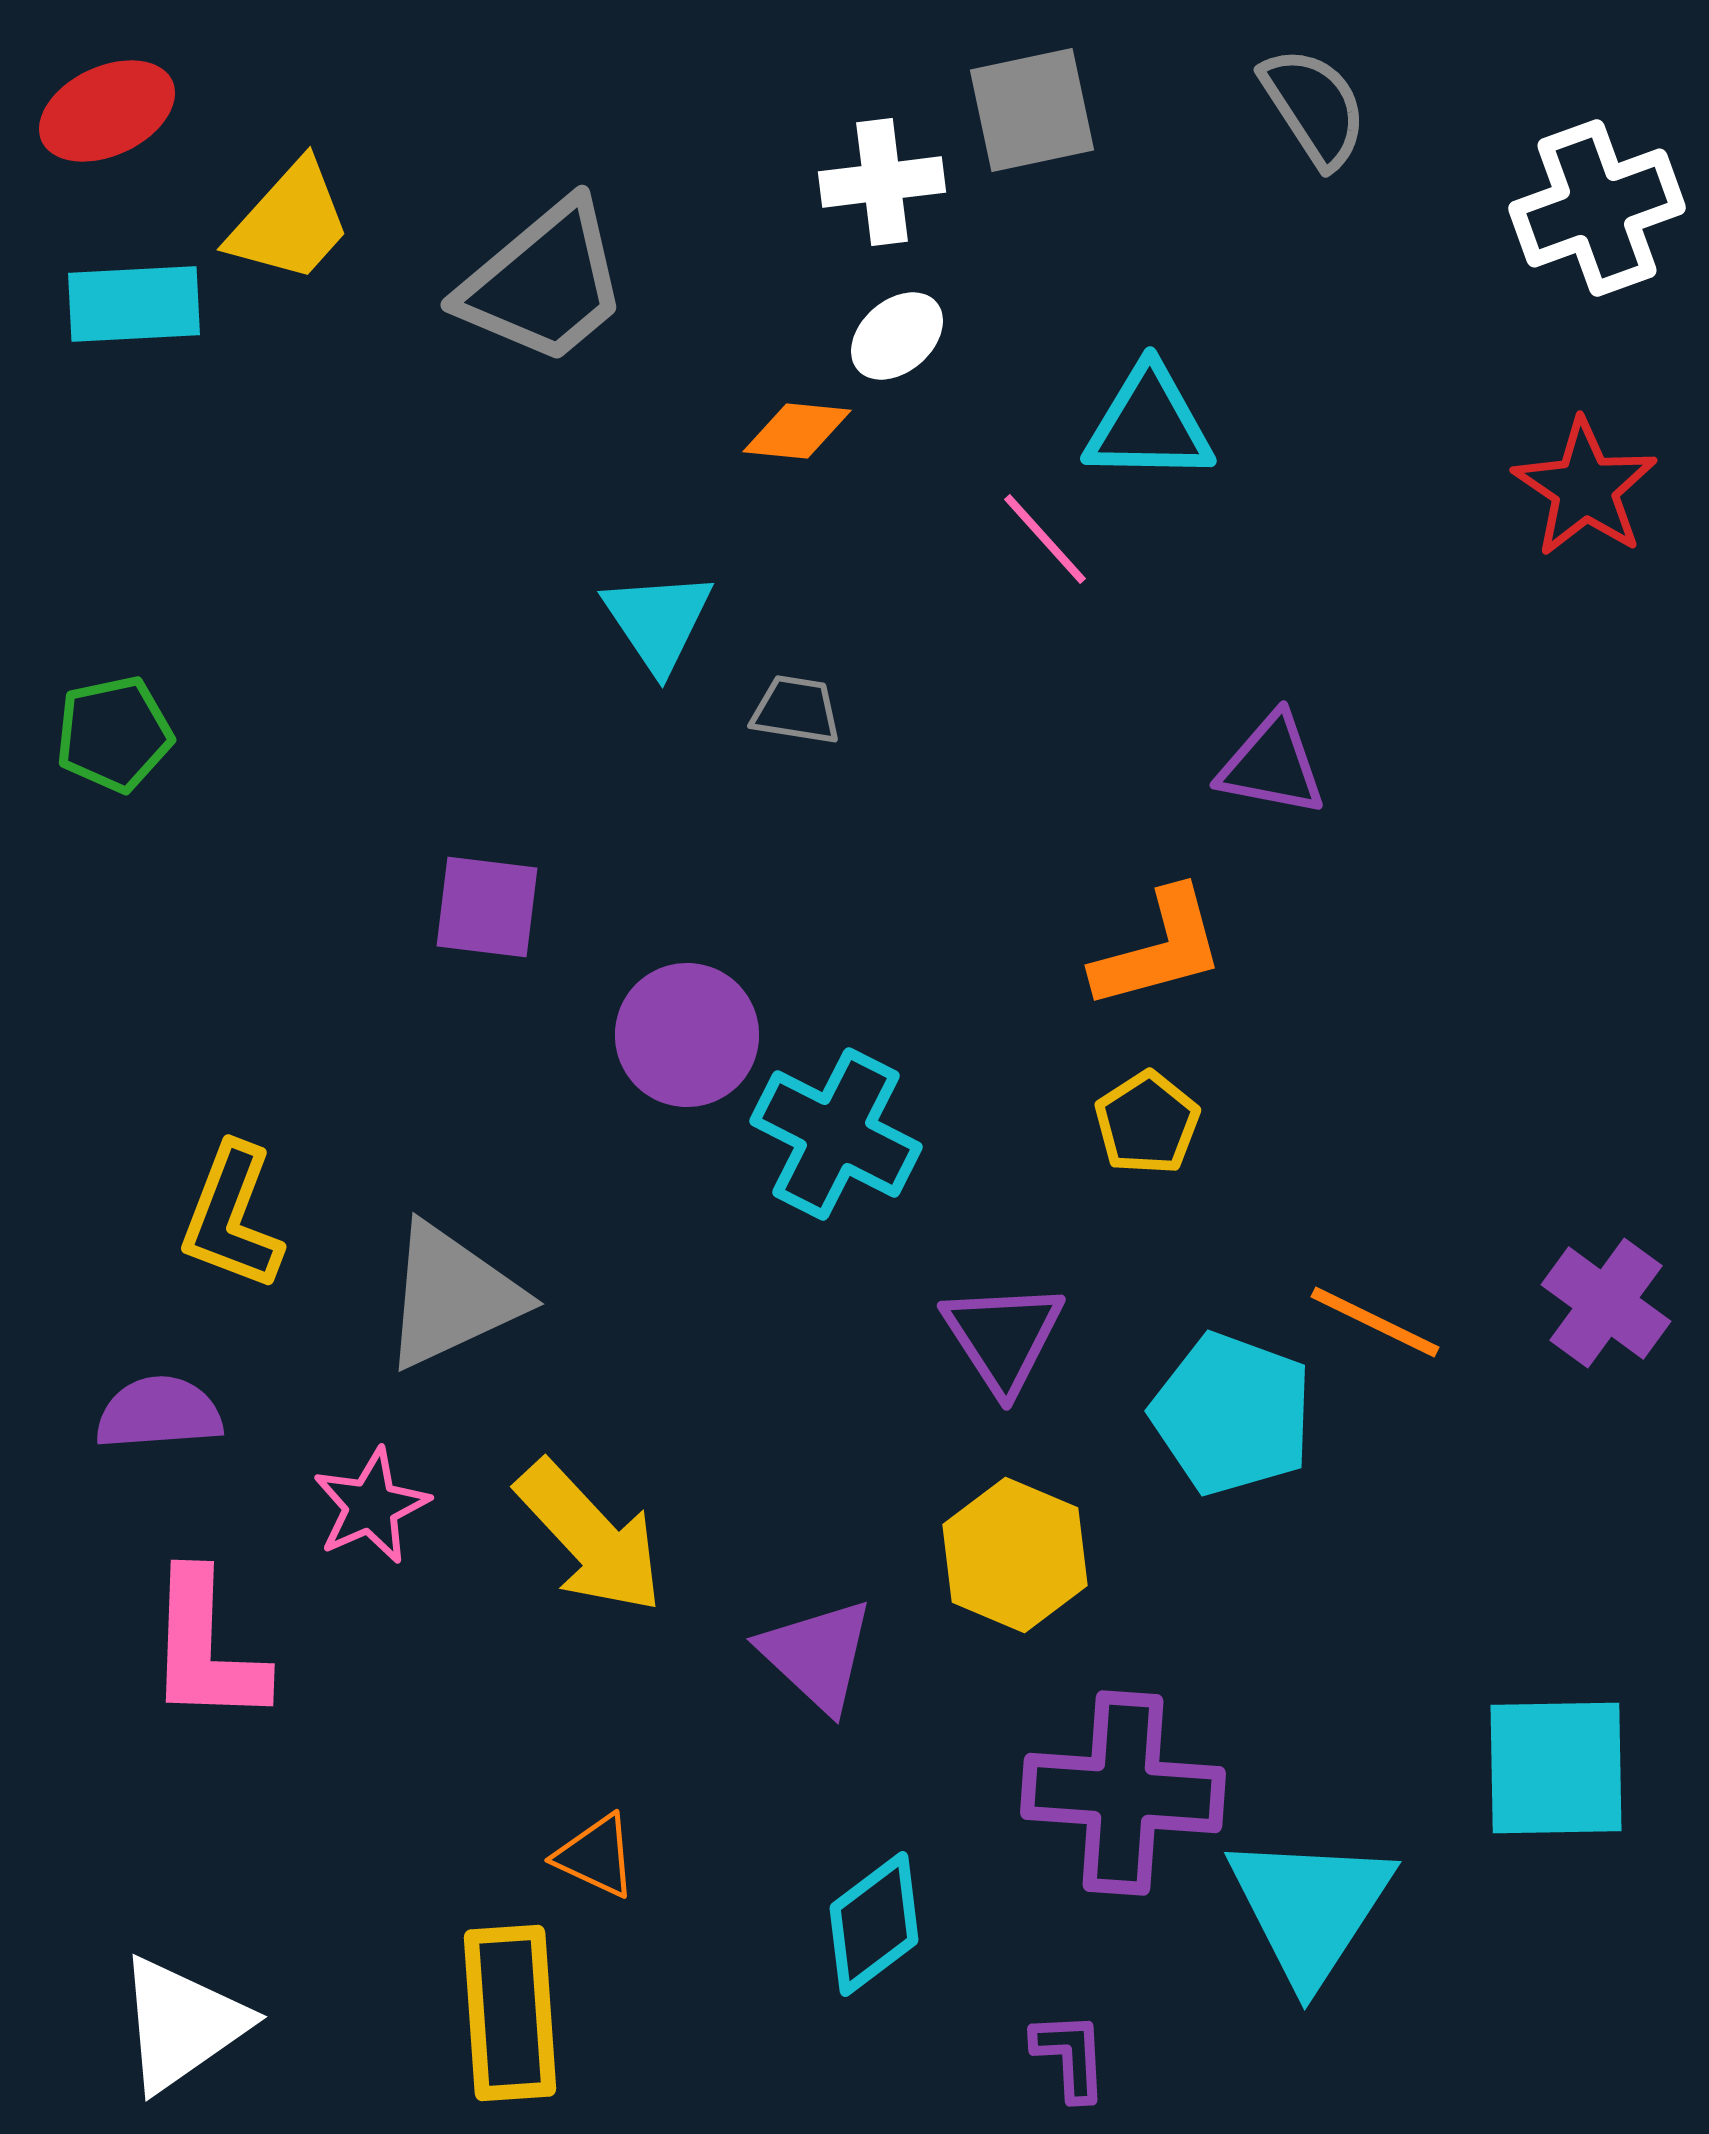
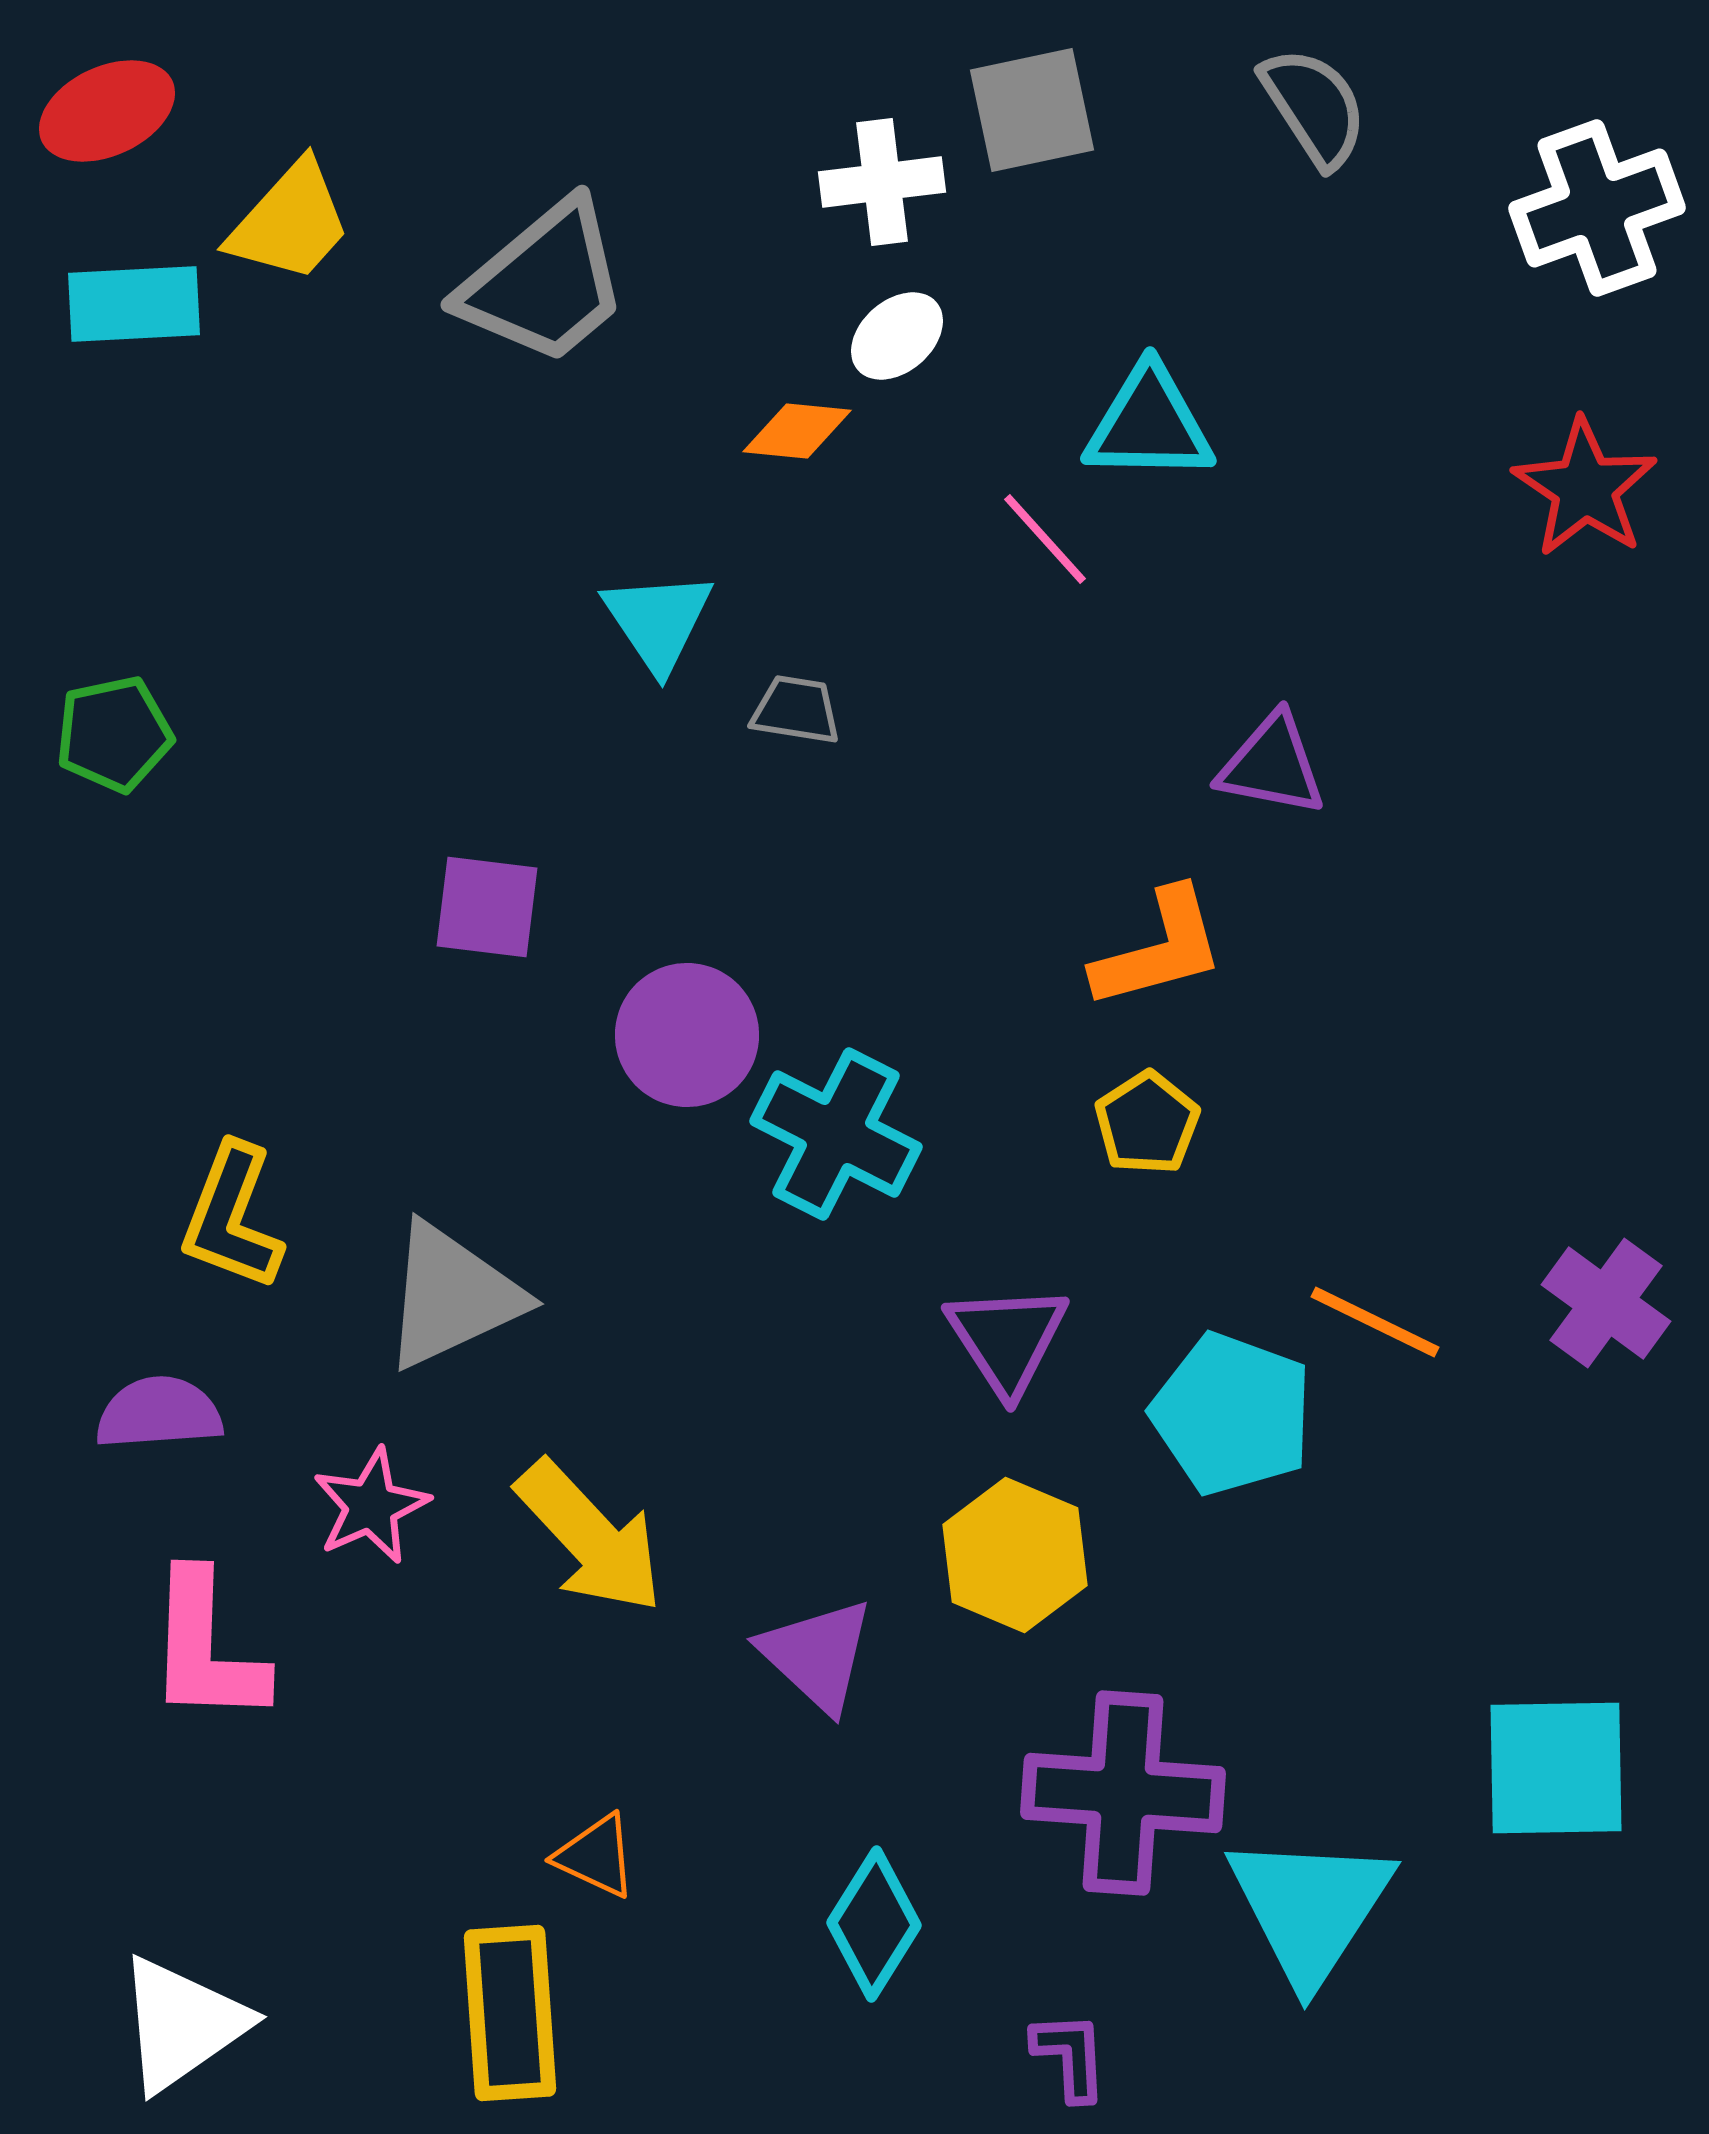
purple triangle at (1003, 1337): moved 4 px right, 2 px down
cyan diamond at (874, 1924): rotated 21 degrees counterclockwise
